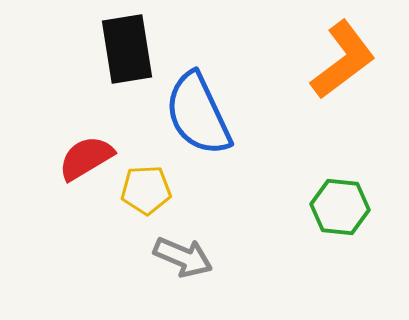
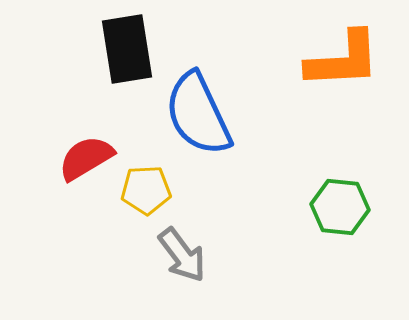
orange L-shape: rotated 34 degrees clockwise
gray arrow: moved 1 px left, 2 px up; rotated 30 degrees clockwise
